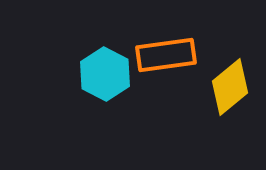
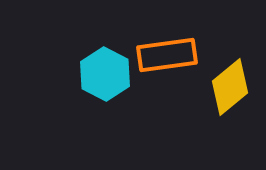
orange rectangle: moved 1 px right
